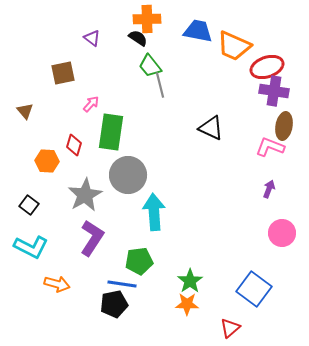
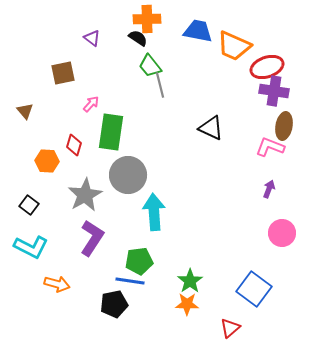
blue line: moved 8 px right, 3 px up
